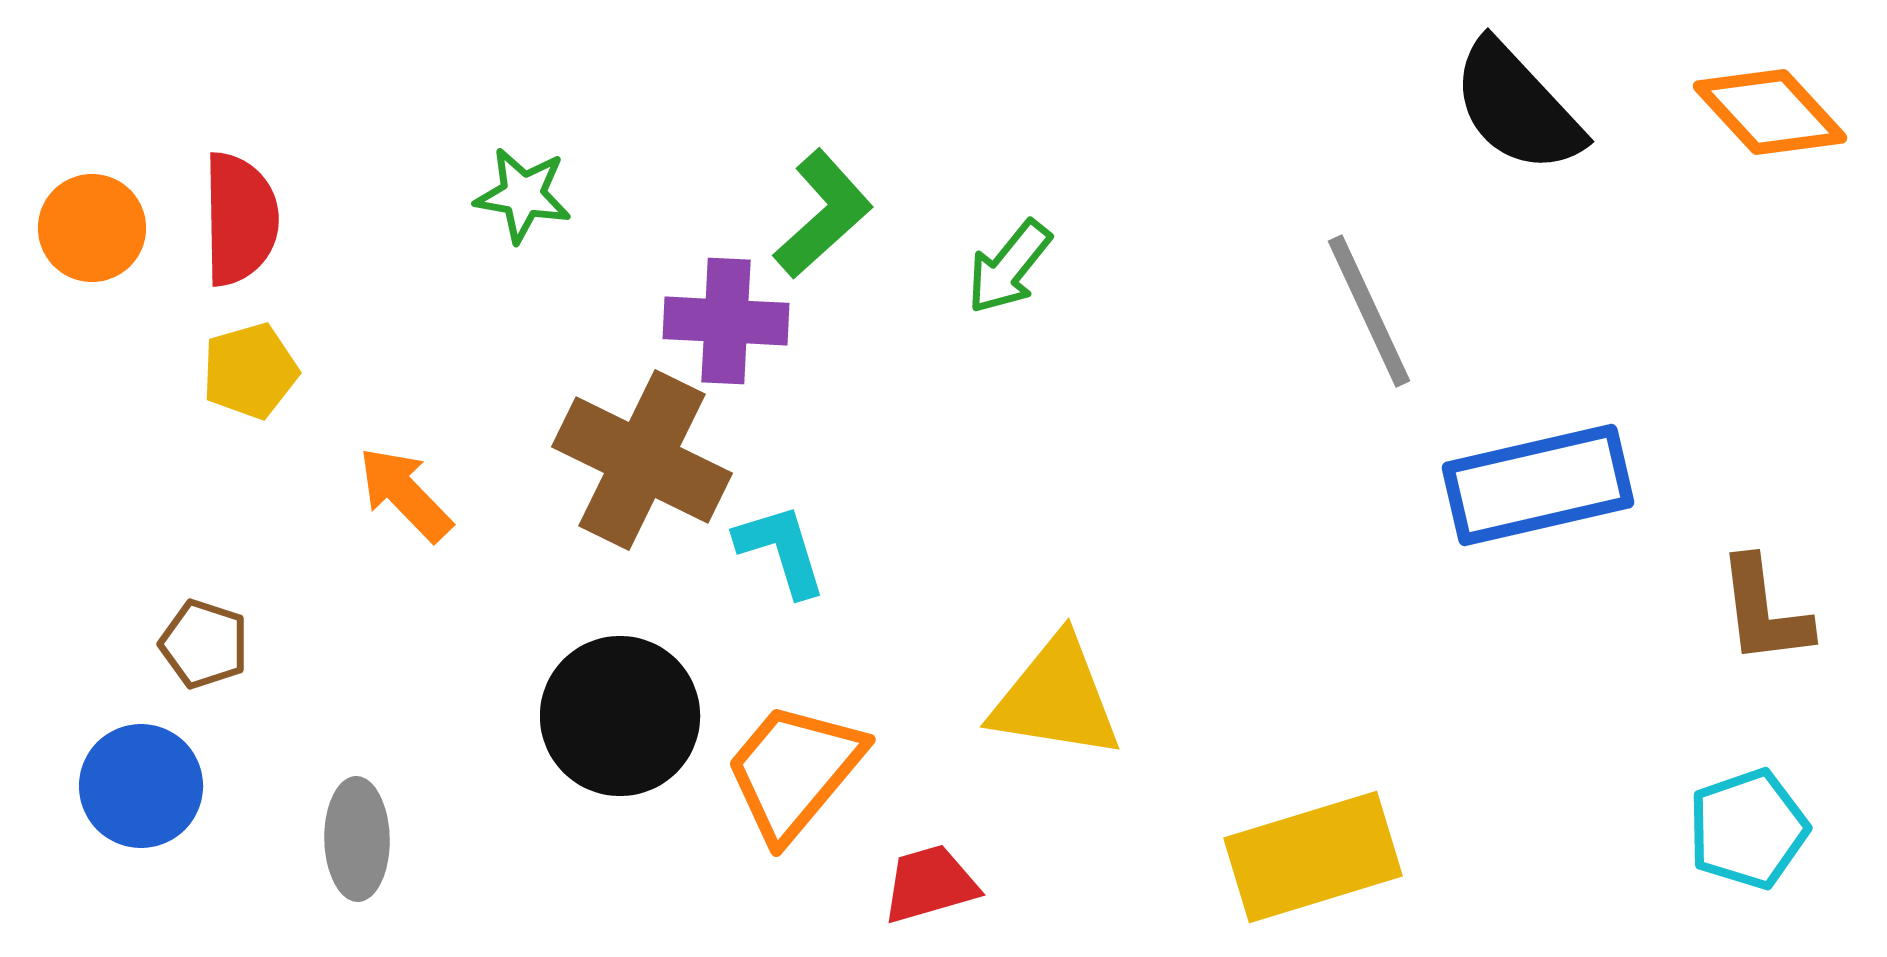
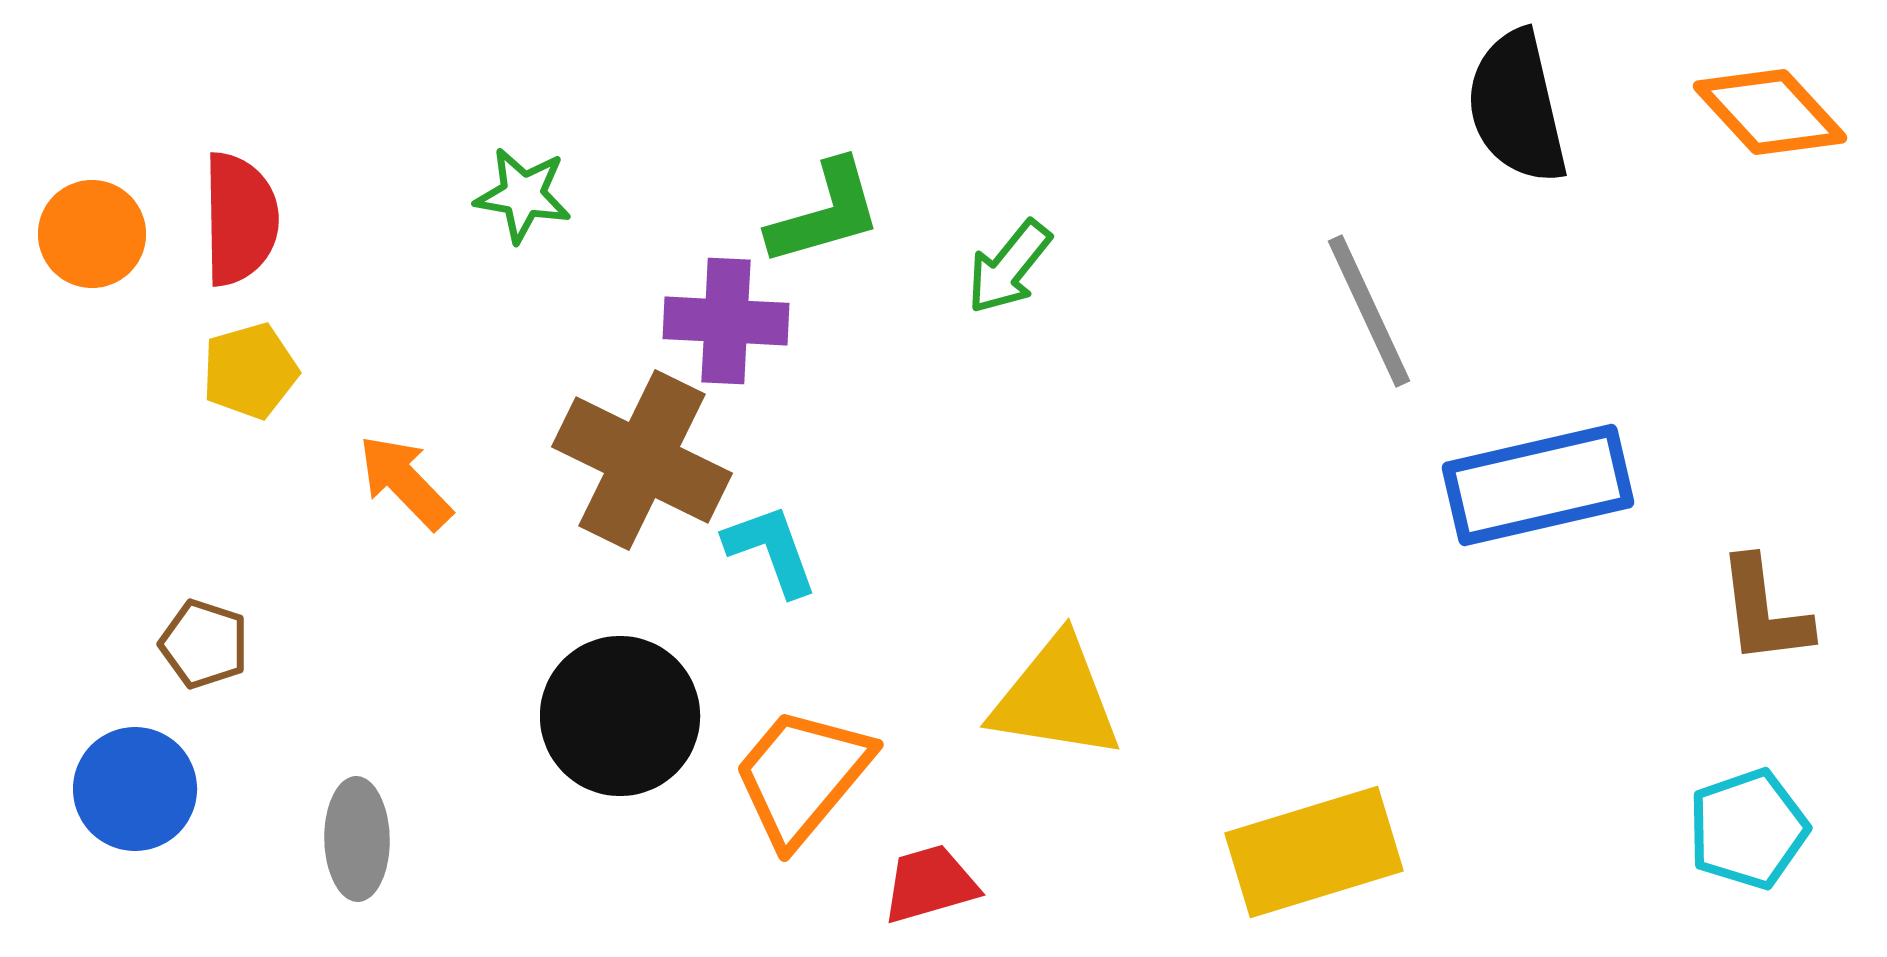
black semicircle: rotated 30 degrees clockwise
green L-shape: moved 2 px right, 1 px up; rotated 26 degrees clockwise
orange circle: moved 6 px down
orange arrow: moved 12 px up
cyan L-shape: moved 10 px left; rotated 3 degrees counterclockwise
orange trapezoid: moved 8 px right, 5 px down
blue circle: moved 6 px left, 3 px down
yellow rectangle: moved 1 px right, 5 px up
